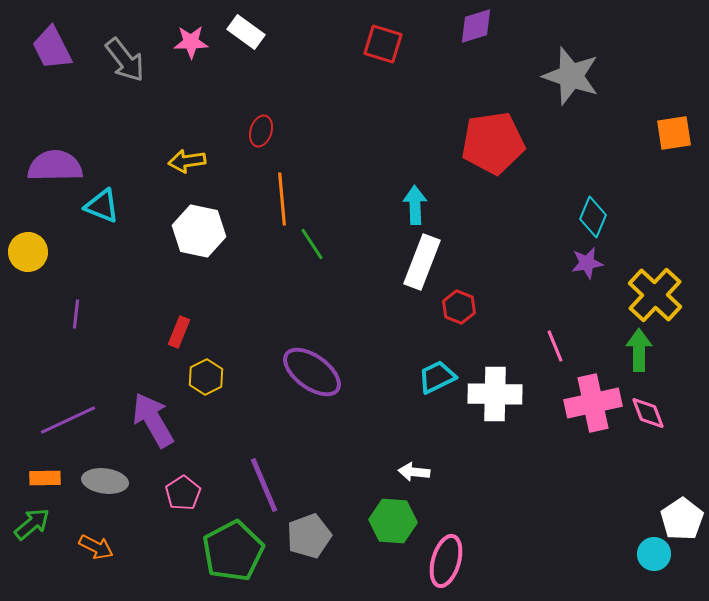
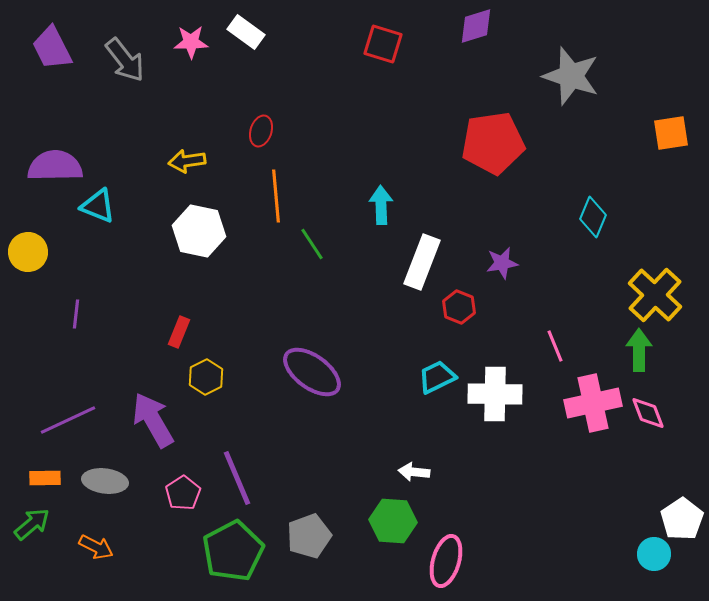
orange square at (674, 133): moved 3 px left
orange line at (282, 199): moved 6 px left, 3 px up
cyan arrow at (415, 205): moved 34 px left
cyan triangle at (102, 206): moved 4 px left
purple star at (587, 263): moved 85 px left
purple line at (264, 485): moved 27 px left, 7 px up
